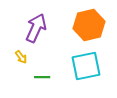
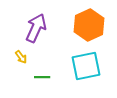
orange hexagon: rotated 12 degrees counterclockwise
